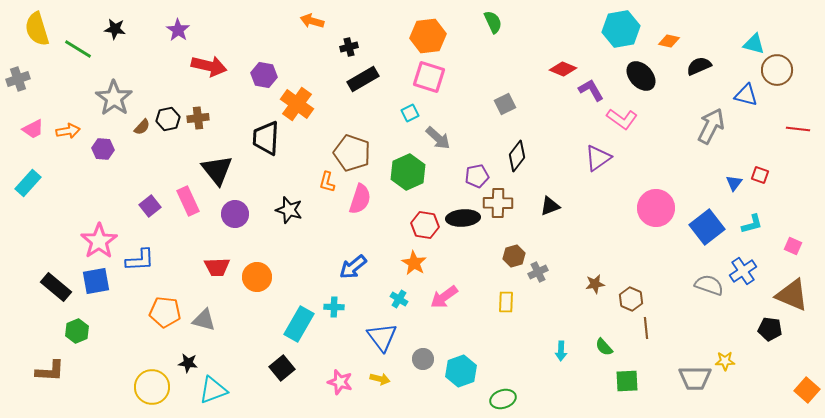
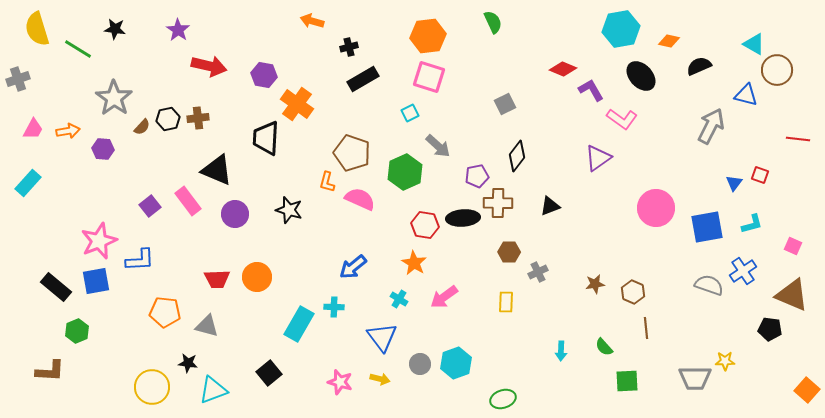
cyan triangle at (754, 44): rotated 15 degrees clockwise
pink trapezoid at (33, 129): rotated 35 degrees counterclockwise
red line at (798, 129): moved 10 px down
gray arrow at (438, 138): moved 8 px down
black triangle at (217, 170): rotated 28 degrees counterclockwise
green hexagon at (408, 172): moved 3 px left
pink semicircle at (360, 199): rotated 84 degrees counterclockwise
pink rectangle at (188, 201): rotated 12 degrees counterclockwise
blue square at (707, 227): rotated 28 degrees clockwise
pink star at (99, 241): rotated 12 degrees clockwise
brown hexagon at (514, 256): moved 5 px left, 4 px up; rotated 15 degrees clockwise
red trapezoid at (217, 267): moved 12 px down
brown hexagon at (631, 299): moved 2 px right, 7 px up
gray triangle at (204, 320): moved 3 px right, 6 px down
gray circle at (423, 359): moved 3 px left, 5 px down
black square at (282, 368): moved 13 px left, 5 px down
cyan hexagon at (461, 371): moved 5 px left, 8 px up
